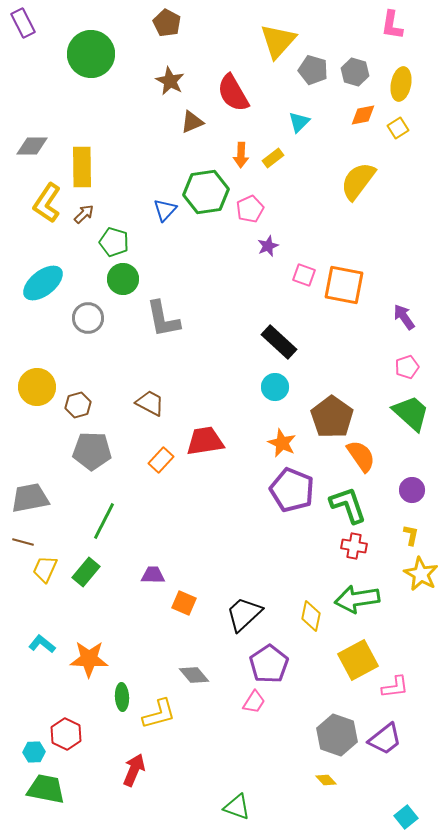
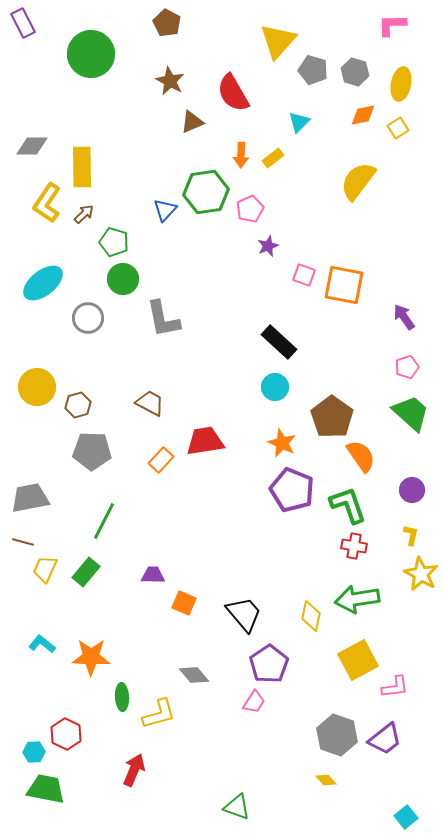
pink L-shape at (392, 25): rotated 80 degrees clockwise
black trapezoid at (244, 614): rotated 93 degrees clockwise
orange star at (89, 659): moved 2 px right, 2 px up
